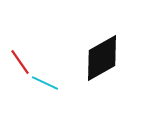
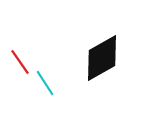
cyan line: rotated 32 degrees clockwise
